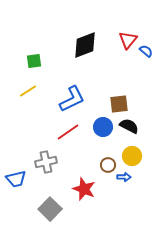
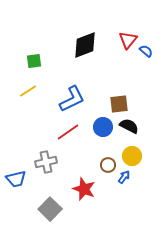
blue arrow: rotated 56 degrees counterclockwise
